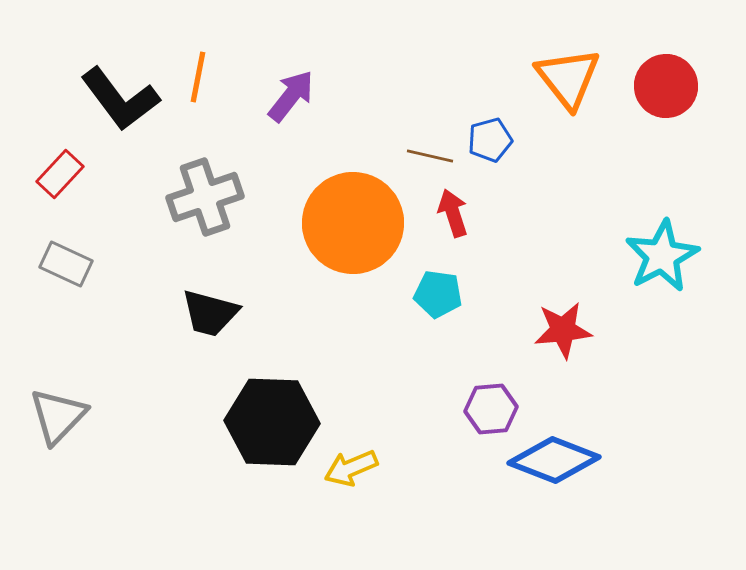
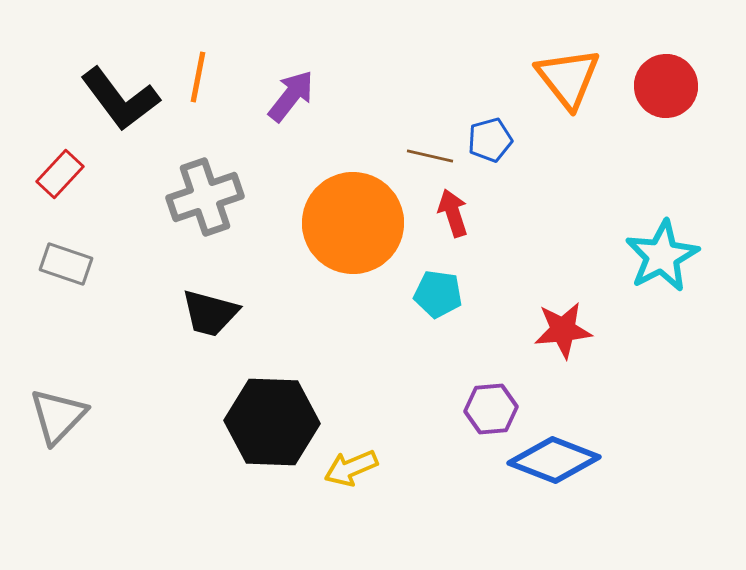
gray rectangle: rotated 6 degrees counterclockwise
